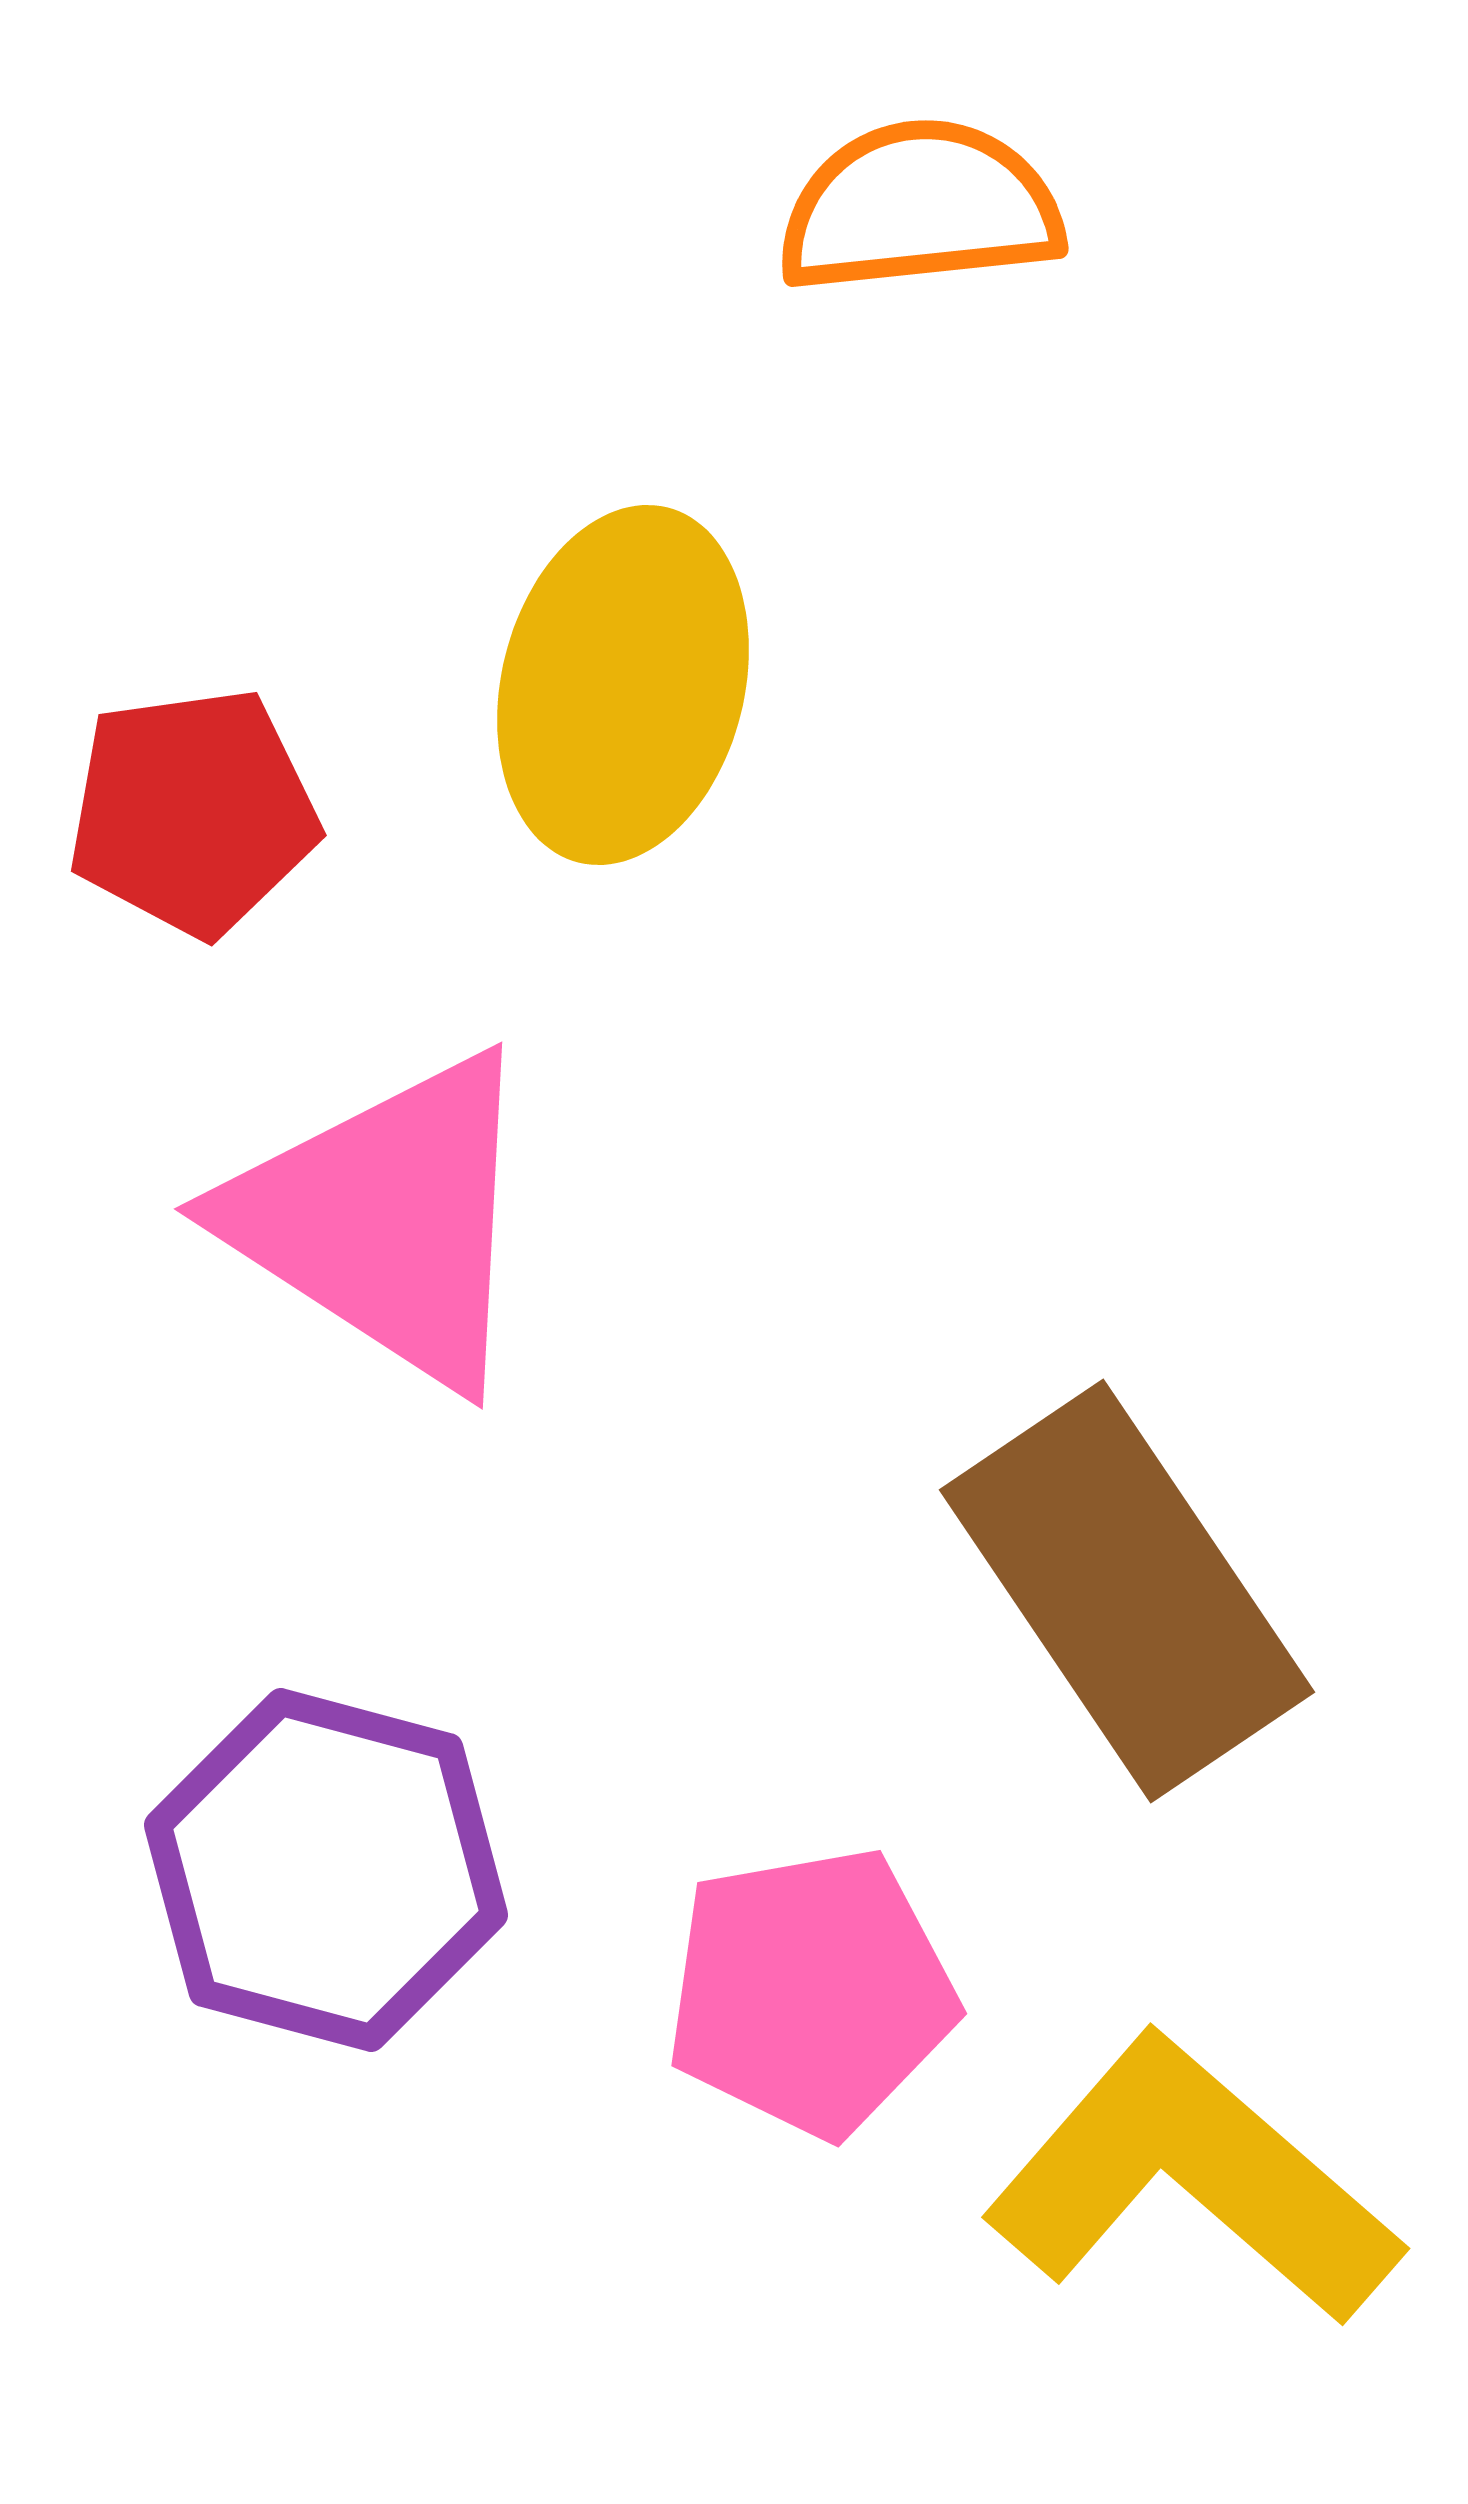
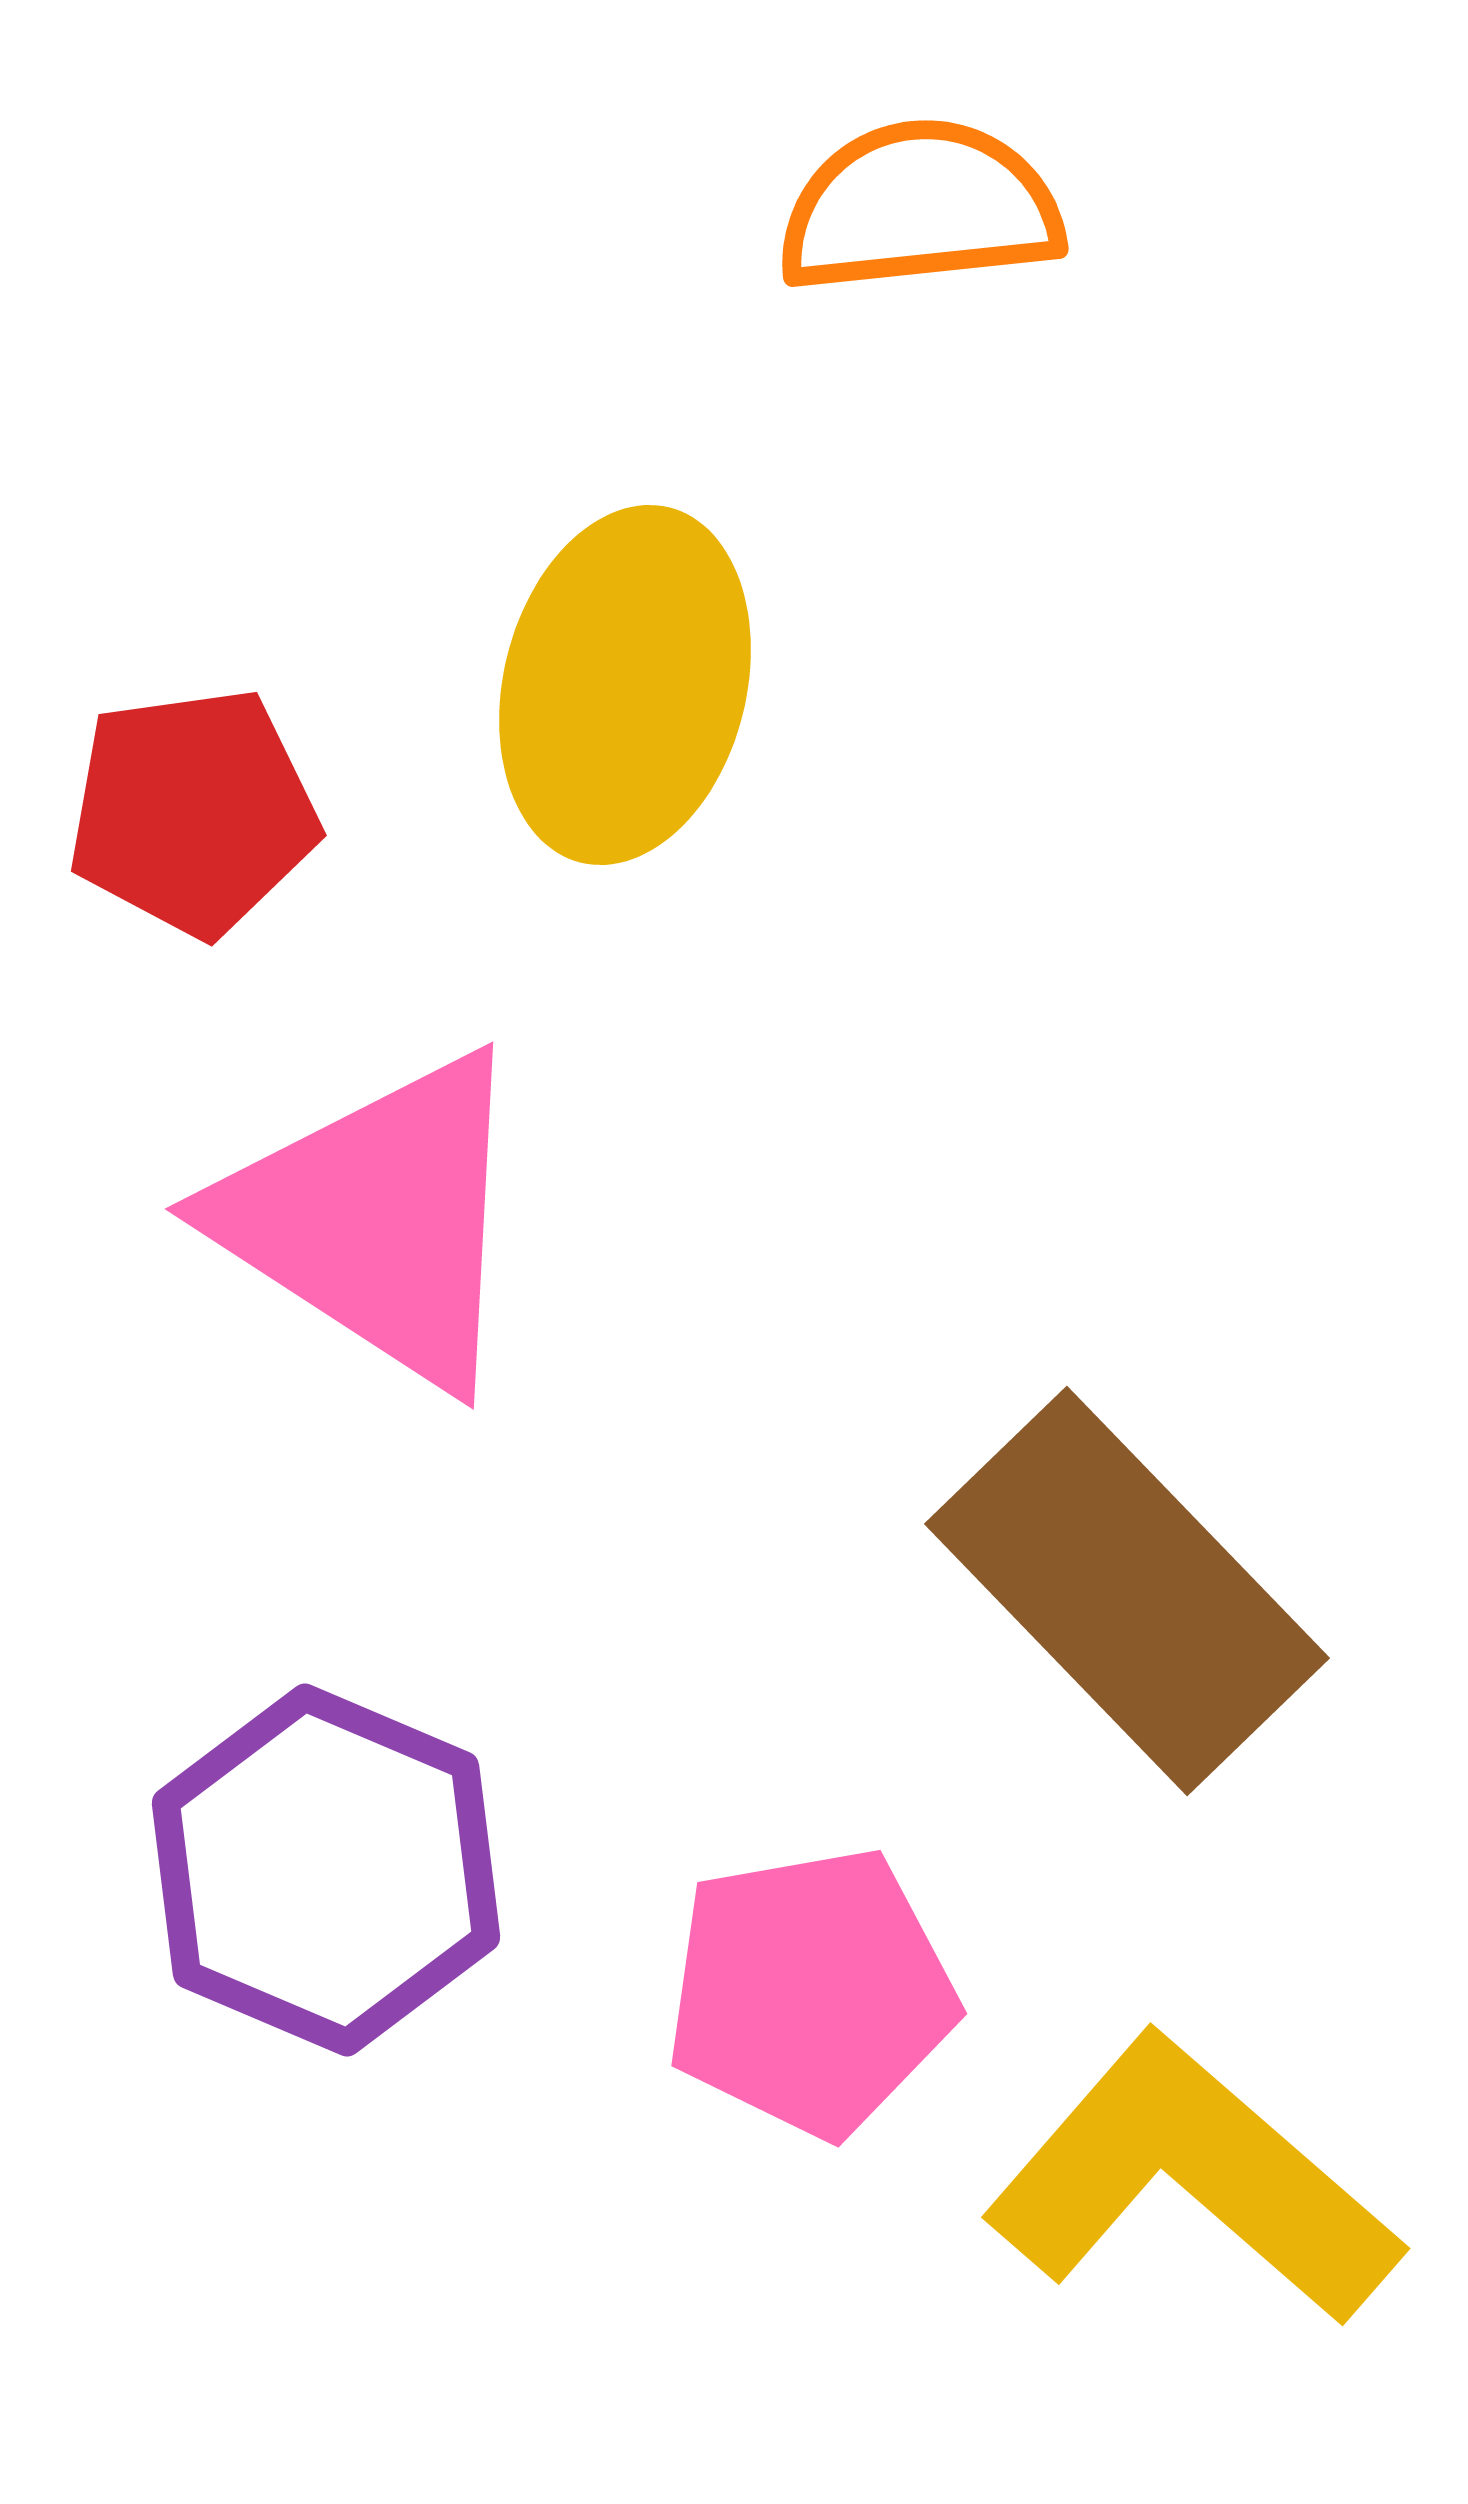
yellow ellipse: moved 2 px right
pink triangle: moved 9 px left
brown rectangle: rotated 10 degrees counterclockwise
purple hexagon: rotated 8 degrees clockwise
